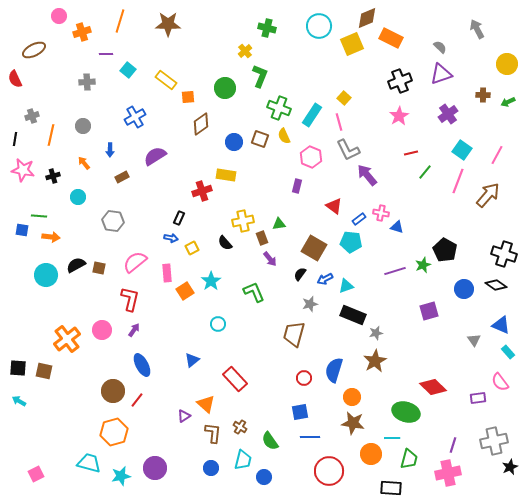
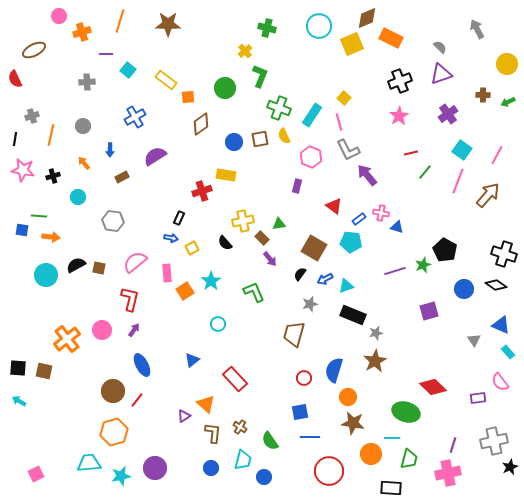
brown square at (260, 139): rotated 30 degrees counterclockwise
brown rectangle at (262, 238): rotated 24 degrees counterclockwise
orange circle at (352, 397): moved 4 px left
cyan trapezoid at (89, 463): rotated 20 degrees counterclockwise
